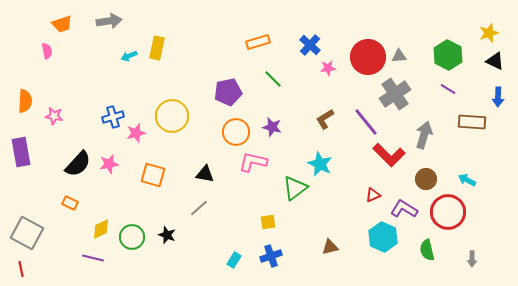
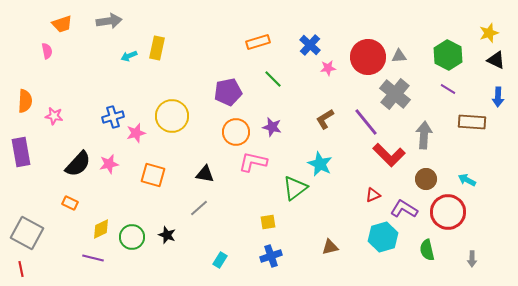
black triangle at (495, 61): moved 1 px right, 1 px up
gray cross at (395, 94): rotated 16 degrees counterclockwise
gray arrow at (424, 135): rotated 12 degrees counterclockwise
cyan hexagon at (383, 237): rotated 20 degrees clockwise
cyan rectangle at (234, 260): moved 14 px left
